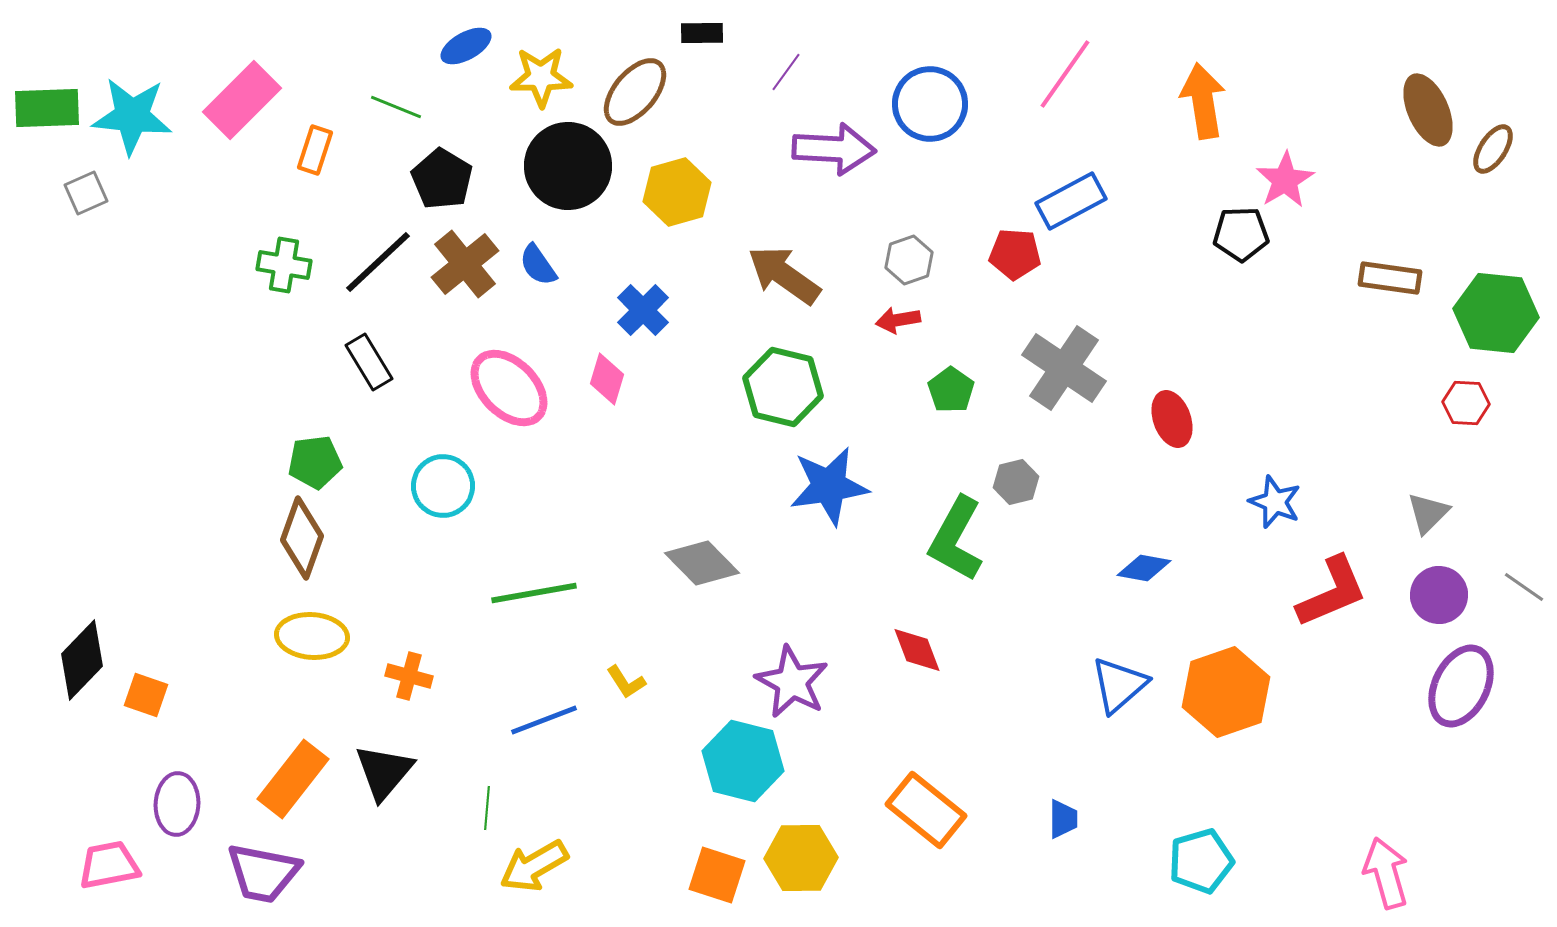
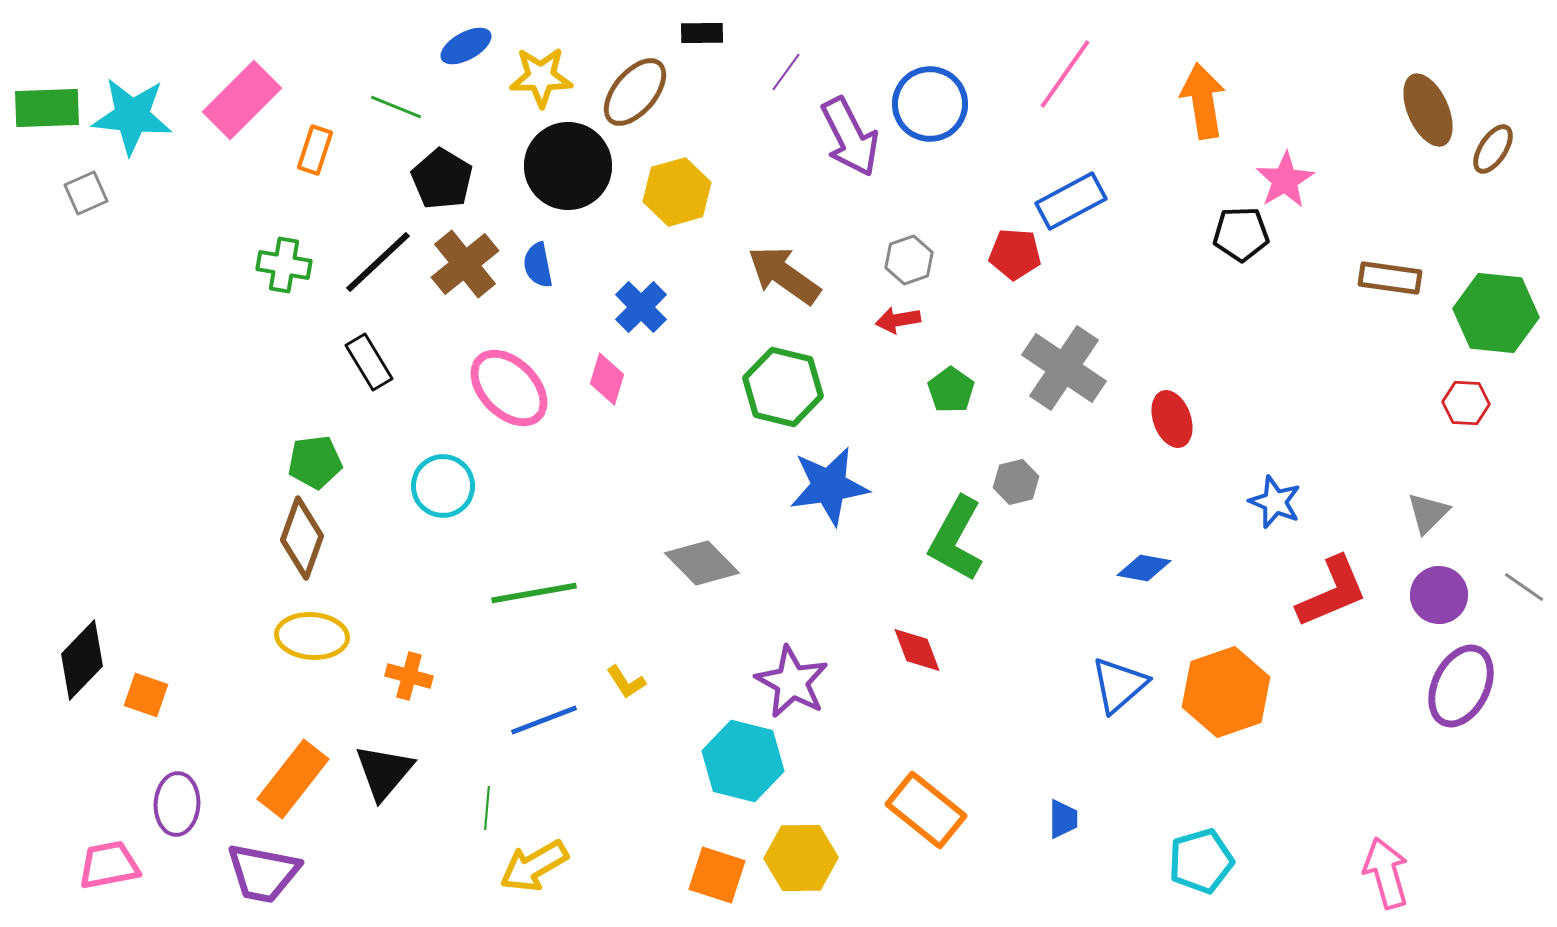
purple arrow at (834, 149): moved 16 px right, 12 px up; rotated 60 degrees clockwise
blue semicircle at (538, 265): rotated 24 degrees clockwise
blue cross at (643, 310): moved 2 px left, 3 px up
